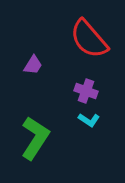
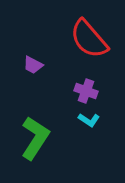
purple trapezoid: rotated 85 degrees clockwise
